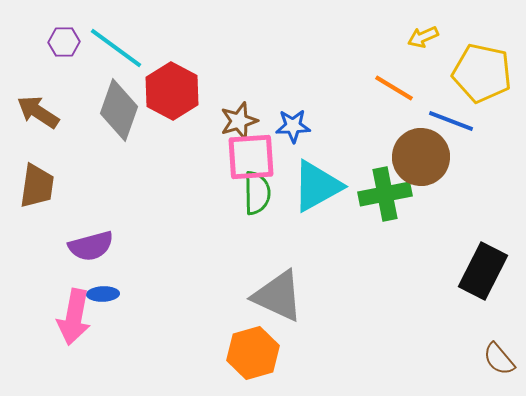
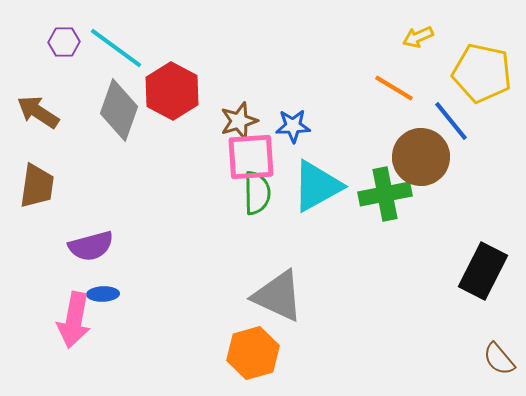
yellow arrow: moved 5 px left
blue line: rotated 30 degrees clockwise
pink arrow: moved 3 px down
